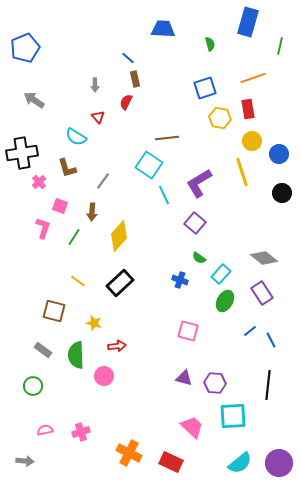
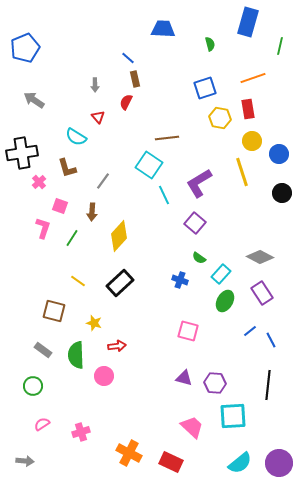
green line at (74, 237): moved 2 px left, 1 px down
gray diamond at (264, 258): moved 4 px left, 1 px up; rotated 12 degrees counterclockwise
pink semicircle at (45, 430): moved 3 px left, 6 px up; rotated 21 degrees counterclockwise
